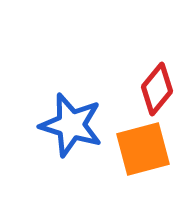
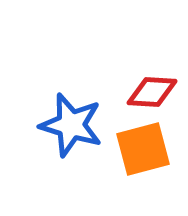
red diamond: moved 5 px left, 3 px down; rotated 54 degrees clockwise
